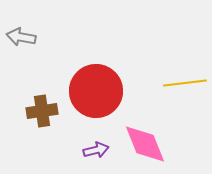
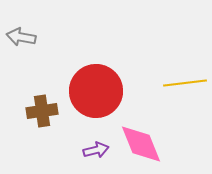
pink diamond: moved 4 px left
